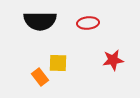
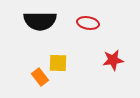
red ellipse: rotated 15 degrees clockwise
